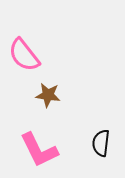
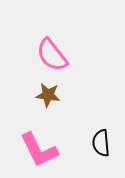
pink semicircle: moved 28 px right
black semicircle: rotated 12 degrees counterclockwise
